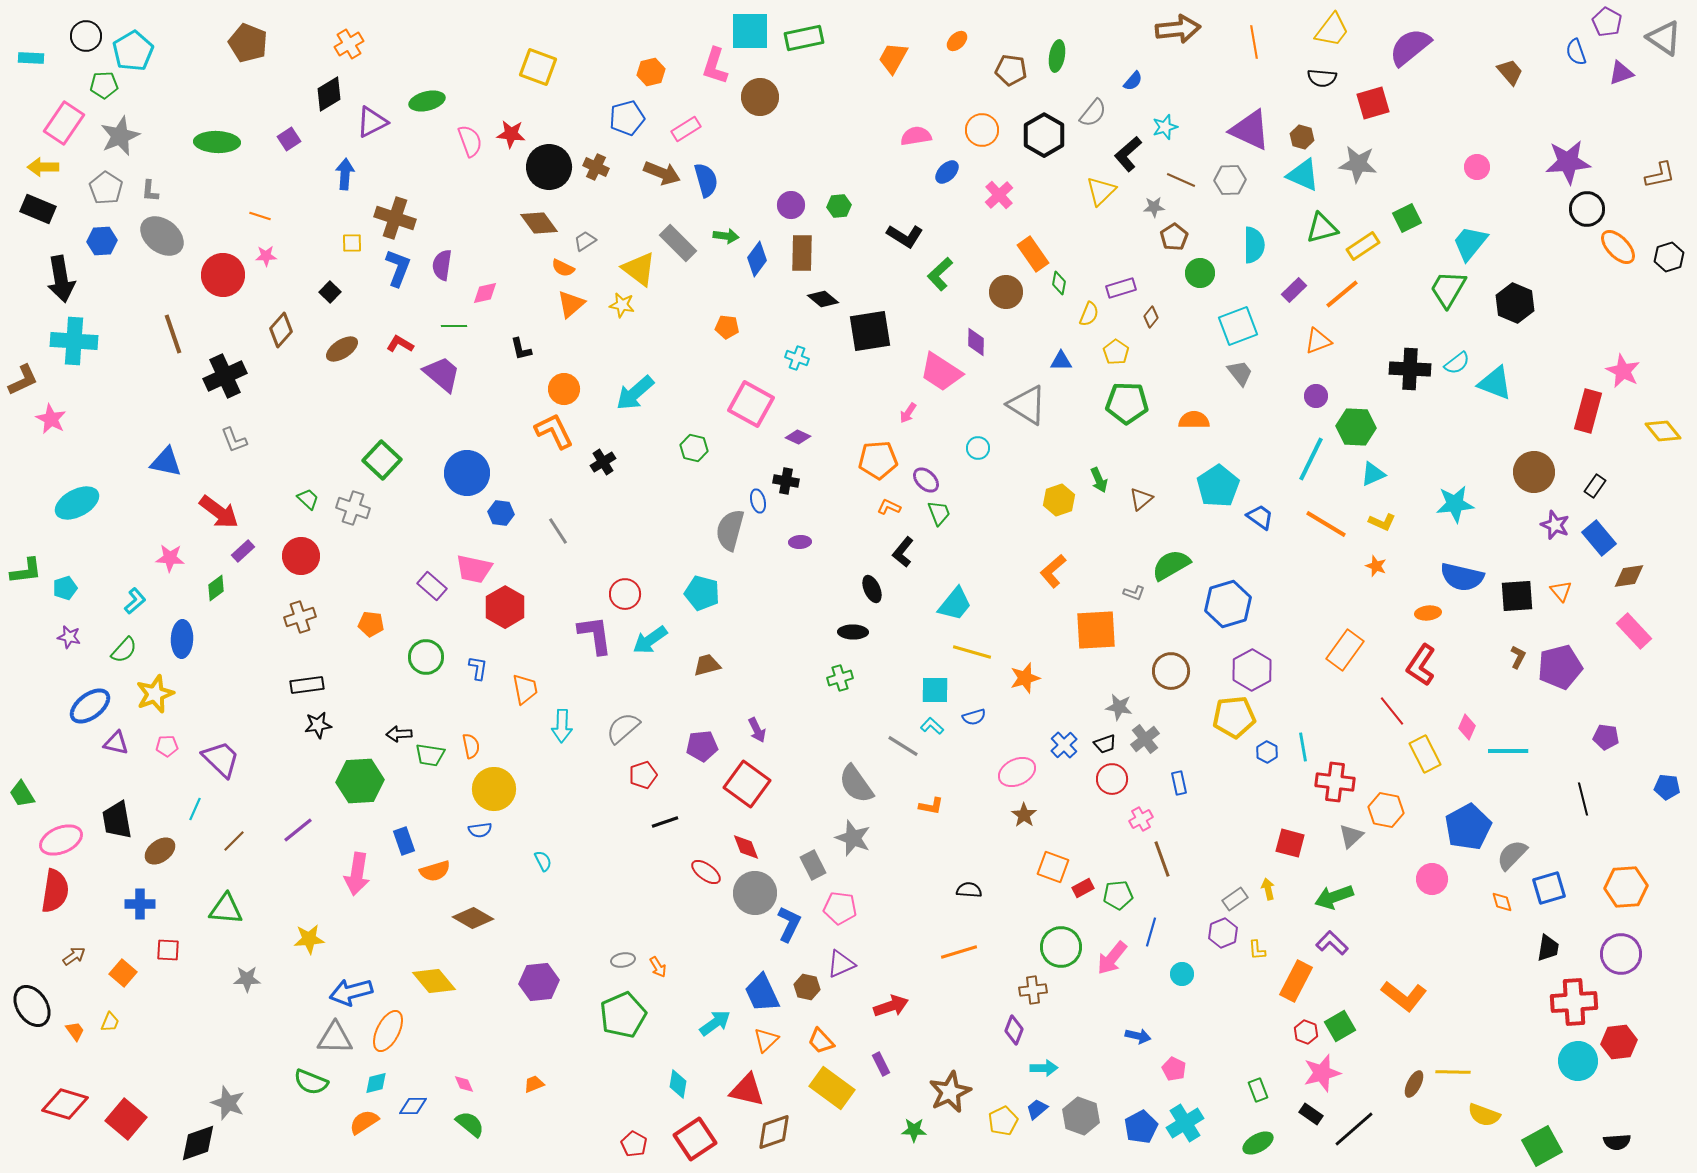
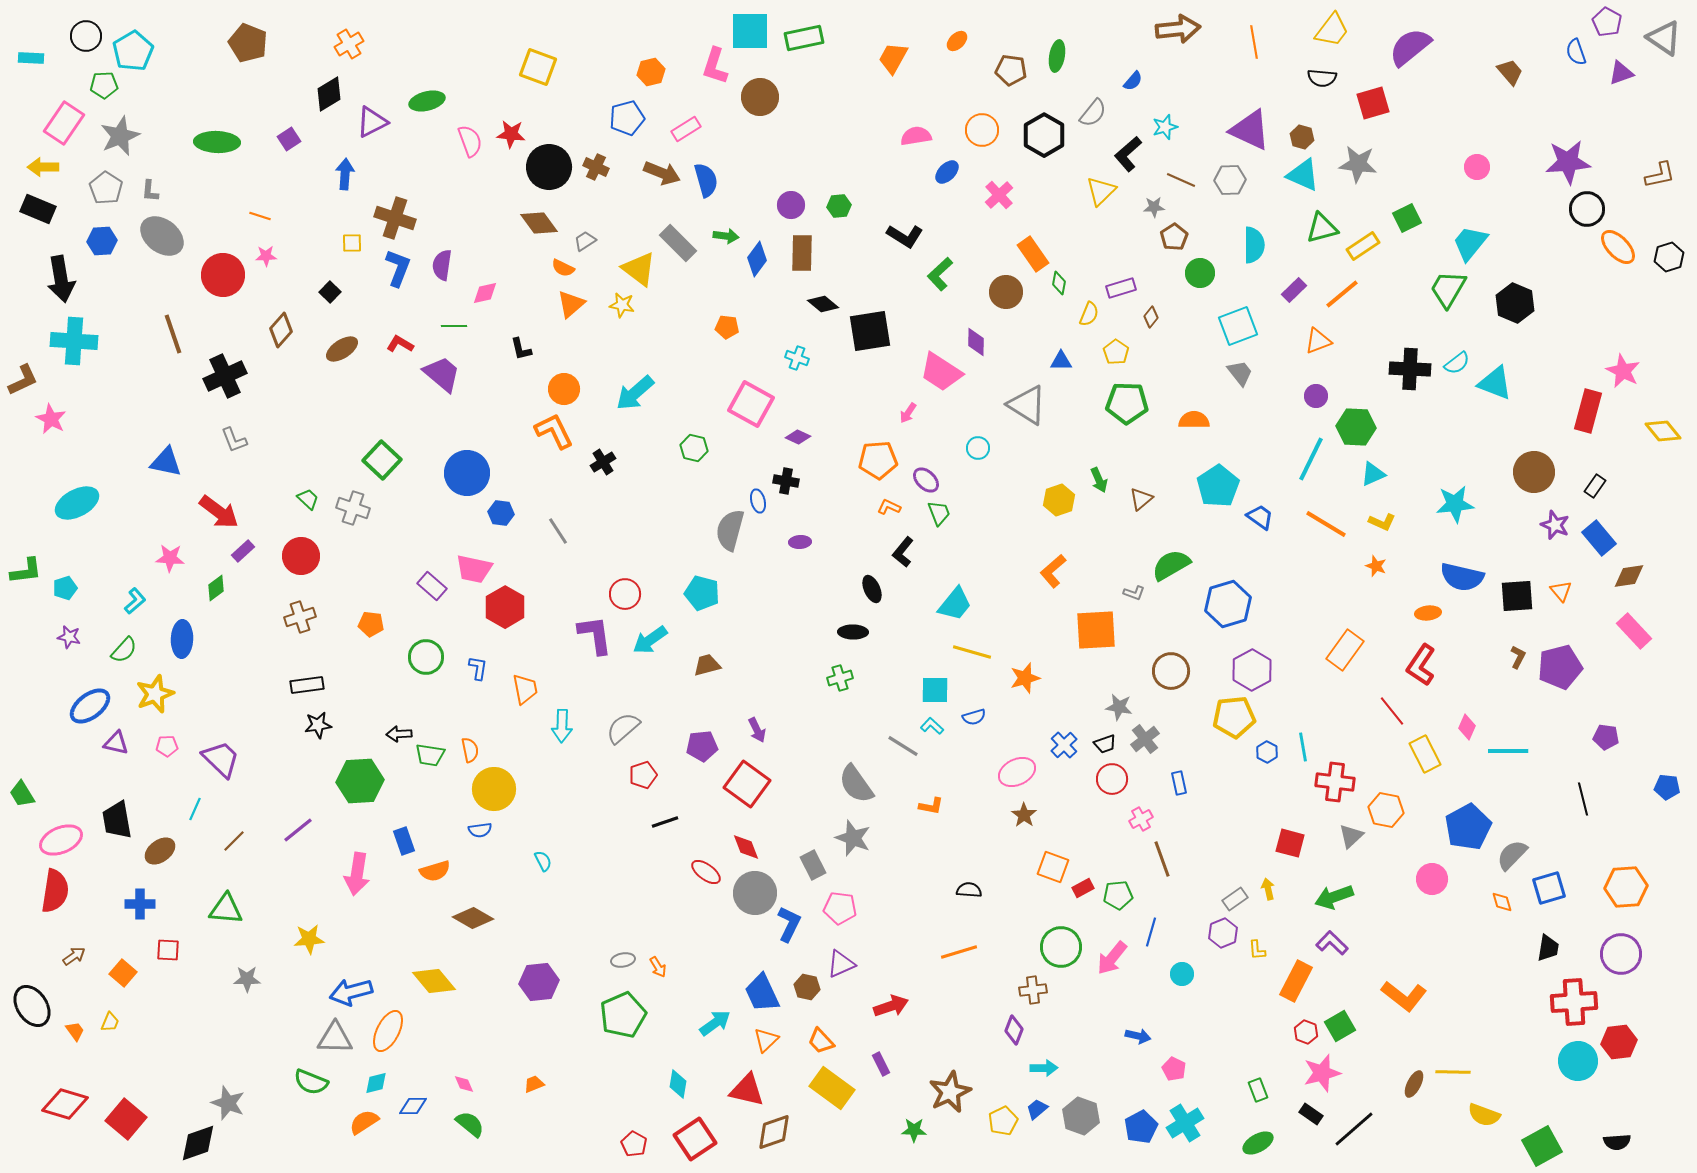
black diamond at (823, 299): moved 5 px down
orange semicircle at (471, 746): moved 1 px left, 4 px down
